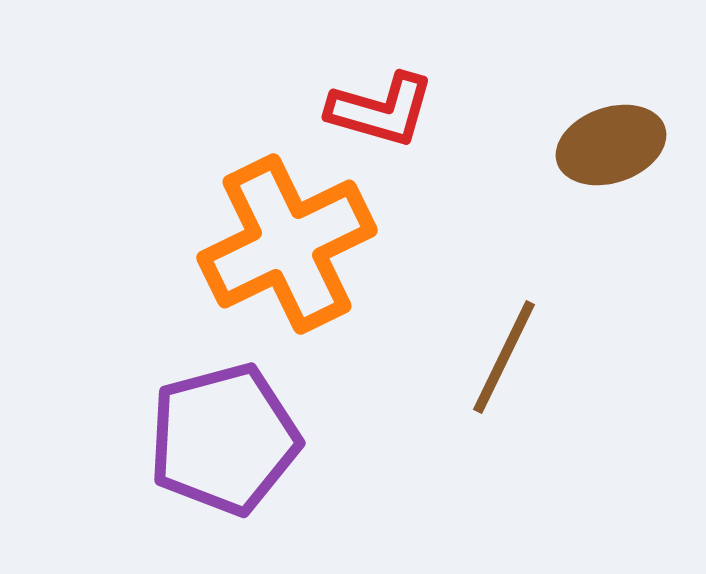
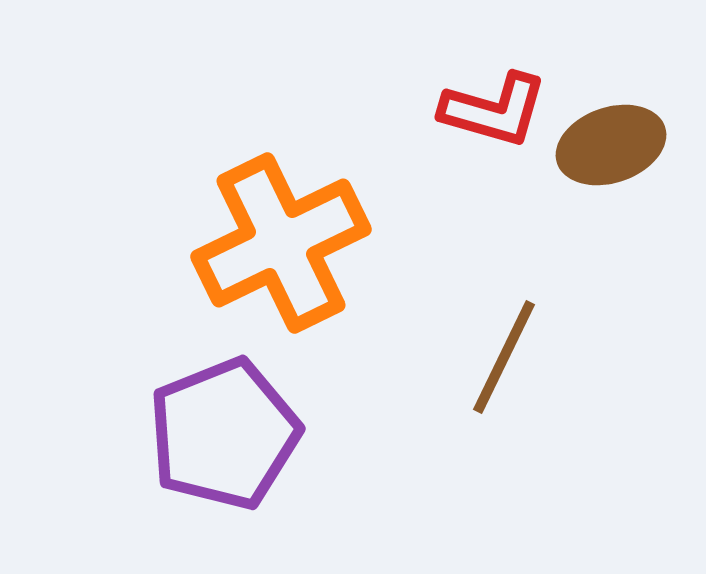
red L-shape: moved 113 px right
orange cross: moved 6 px left, 1 px up
purple pentagon: moved 5 px up; rotated 7 degrees counterclockwise
